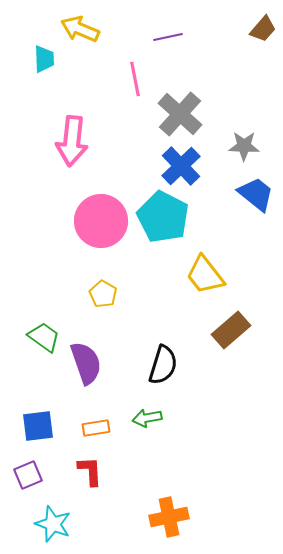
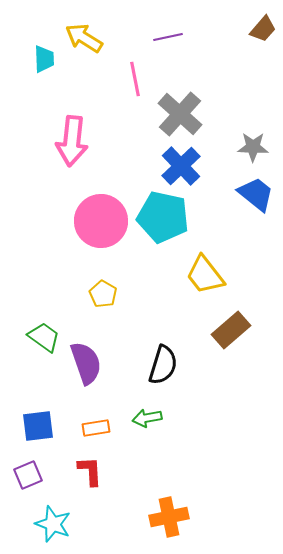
yellow arrow: moved 4 px right, 9 px down; rotated 9 degrees clockwise
gray star: moved 9 px right, 1 px down
cyan pentagon: rotated 15 degrees counterclockwise
